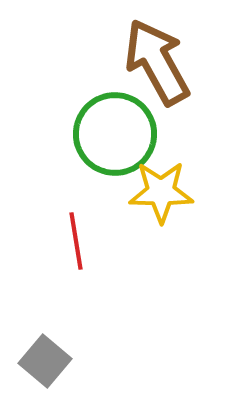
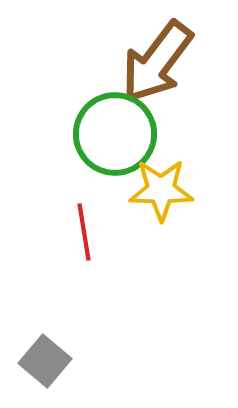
brown arrow: rotated 114 degrees counterclockwise
yellow star: moved 2 px up
red line: moved 8 px right, 9 px up
